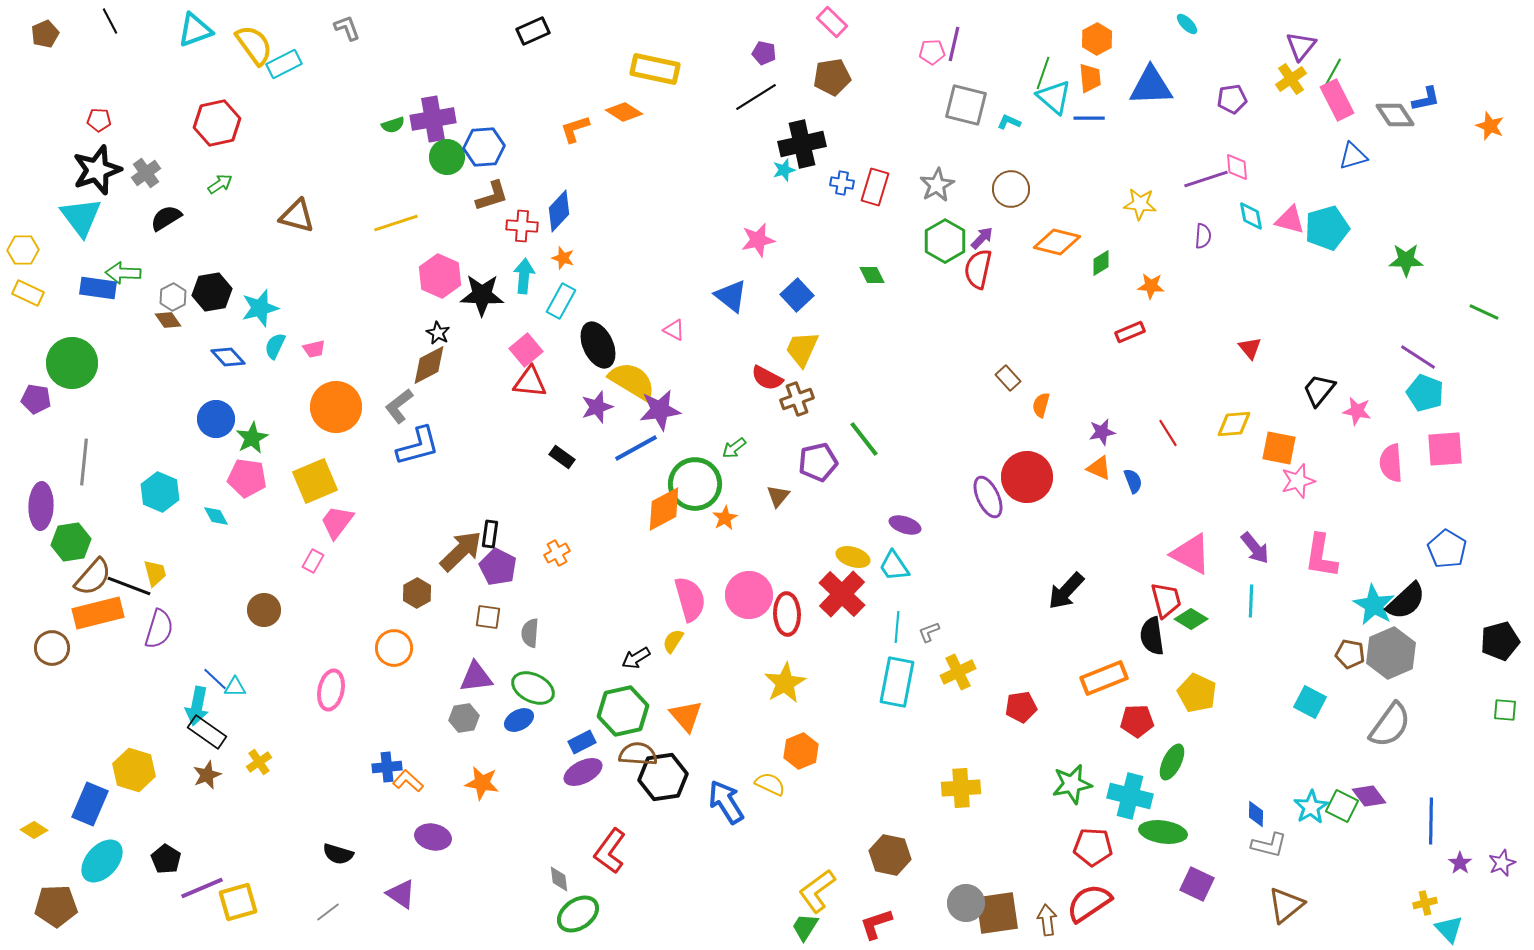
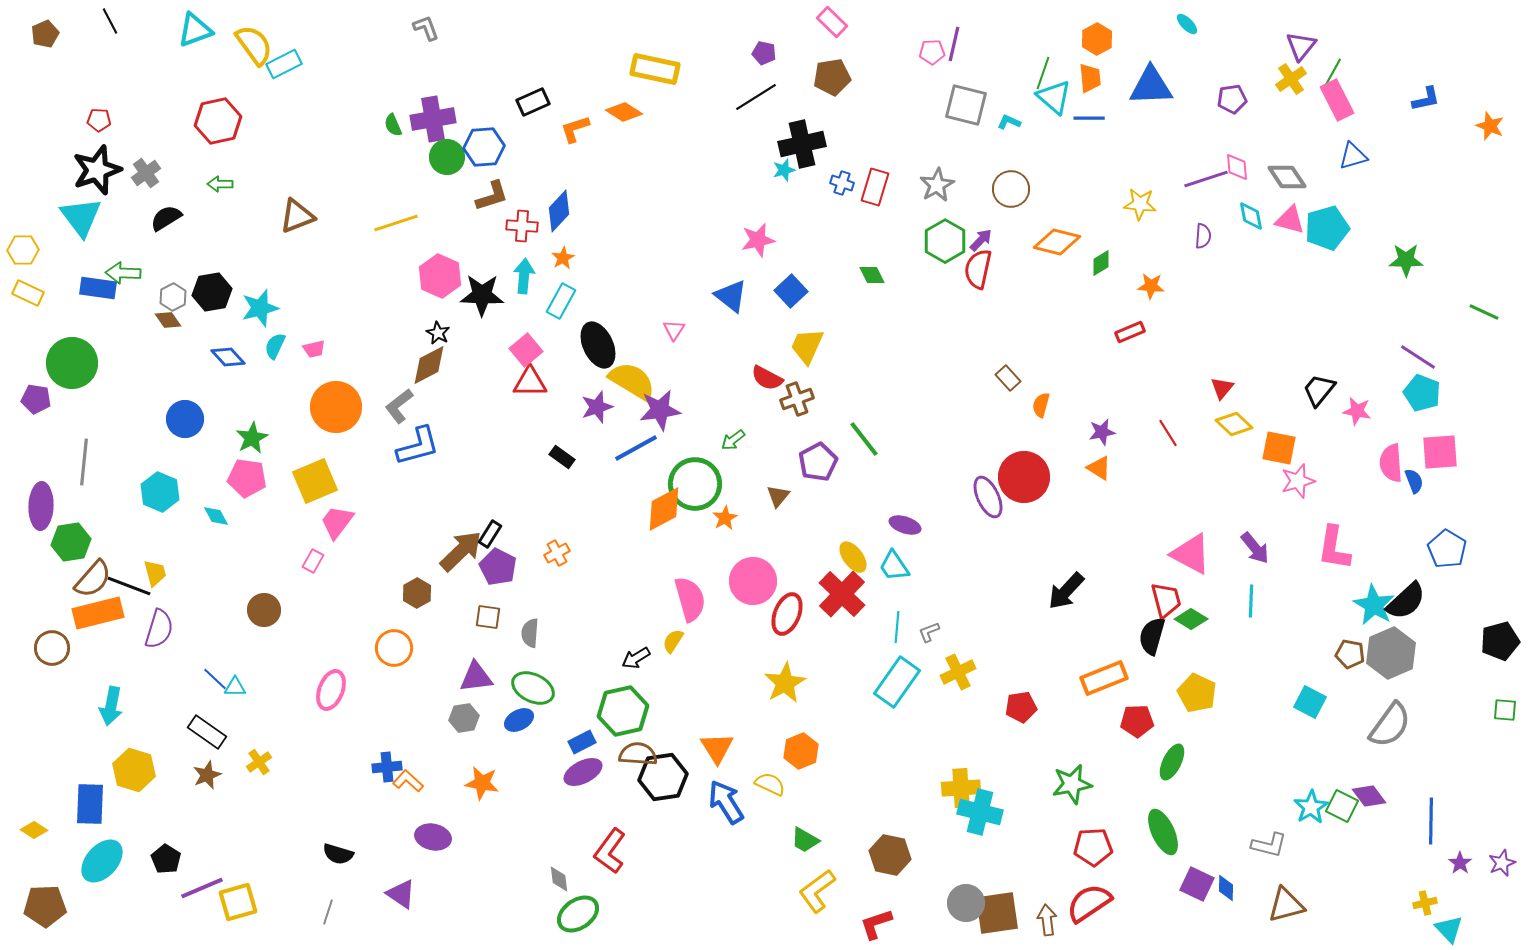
gray L-shape at (347, 28): moved 79 px right
black rectangle at (533, 31): moved 71 px down
gray diamond at (1395, 115): moved 108 px left, 62 px down
red hexagon at (217, 123): moved 1 px right, 2 px up
green semicircle at (393, 125): rotated 85 degrees clockwise
blue cross at (842, 183): rotated 10 degrees clockwise
green arrow at (220, 184): rotated 145 degrees counterclockwise
brown triangle at (297, 216): rotated 36 degrees counterclockwise
purple arrow at (982, 238): moved 1 px left, 2 px down
orange star at (563, 258): rotated 25 degrees clockwise
blue square at (797, 295): moved 6 px left, 4 px up
pink triangle at (674, 330): rotated 35 degrees clockwise
red triangle at (1250, 348): moved 28 px left, 40 px down; rotated 20 degrees clockwise
yellow trapezoid at (802, 349): moved 5 px right, 3 px up
red triangle at (530, 382): rotated 6 degrees counterclockwise
cyan pentagon at (1425, 393): moved 3 px left
blue circle at (216, 419): moved 31 px left
yellow diamond at (1234, 424): rotated 48 degrees clockwise
green arrow at (734, 448): moved 1 px left, 8 px up
pink square at (1445, 449): moved 5 px left, 3 px down
purple pentagon at (818, 462): rotated 15 degrees counterclockwise
orange triangle at (1099, 468): rotated 8 degrees clockwise
red circle at (1027, 477): moved 3 px left
blue semicircle at (1133, 481): moved 281 px right
black rectangle at (490, 534): rotated 24 degrees clockwise
pink L-shape at (1321, 556): moved 13 px right, 8 px up
yellow ellipse at (853, 557): rotated 36 degrees clockwise
brown semicircle at (93, 577): moved 2 px down
pink circle at (749, 595): moved 4 px right, 14 px up
red ellipse at (787, 614): rotated 24 degrees clockwise
black semicircle at (1152, 636): rotated 24 degrees clockwise
cyan rectangle at (897, 682): rotated 24 degrees clockwise
pink ellipse at (331, 690): rotated 9 degrees clockwise
cyan arrow at (197, 706): moved 86 px left
orange triangle at (686, 716): moved 31 px right, 32 px down; rotated 9 degrees clockwise
cyan cross at (1130, 796): moved 150 px left, 16 px down
blue rectangle at (90, 804): rotated 21 degrees counterclockwise
blue diamond at (1256, 814): moved 30 px left, 74 px down
green ellipse at (1163, 832): rotated 57 degrees clockwise
red pentagon at (1093, 847): rotated 6 degrees counterclockwise
brown triangle at (1286, 905): rotated 24 degrees clockwise
brown pentagon at (56, 906): moved 11 px left
gray line at (328, 912): rotated 35 degrees counterclockwise
green trapezoid at (805, 927): moved 87 px up; rotated 92 degrees counterclockwise
